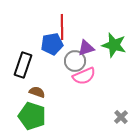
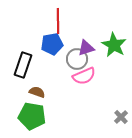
red line: moved 4 px left, 6 px up
green star: rotated 15 degrees clockwise
gray circle: moved 2 px right, 2 px up
green pentagon: rotated 8 degrees counterclockwise
